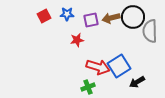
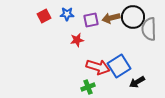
gray semicircle: moved 1 px left, 2 px up
